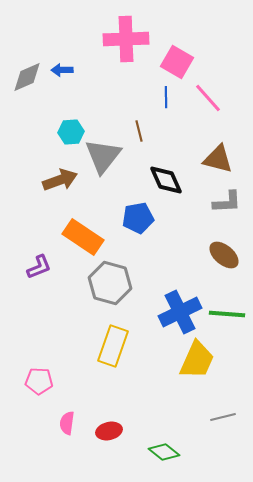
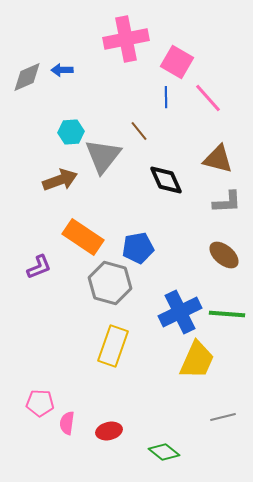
pink cross: rotated 9 degrees counterclockwise
brown line: rotated 25 degrees counterclockwise
blue pentagon: moved 30 px down
pink pentagon: moved 1 px right, 22 px down
